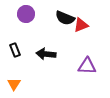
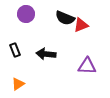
orange triangle: moved 4 px right; rotated 24 degrees clockwise
